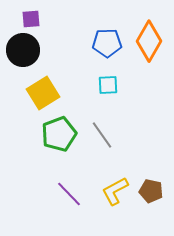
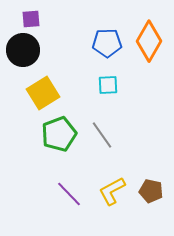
yellow L-shape: moved 3 px left
